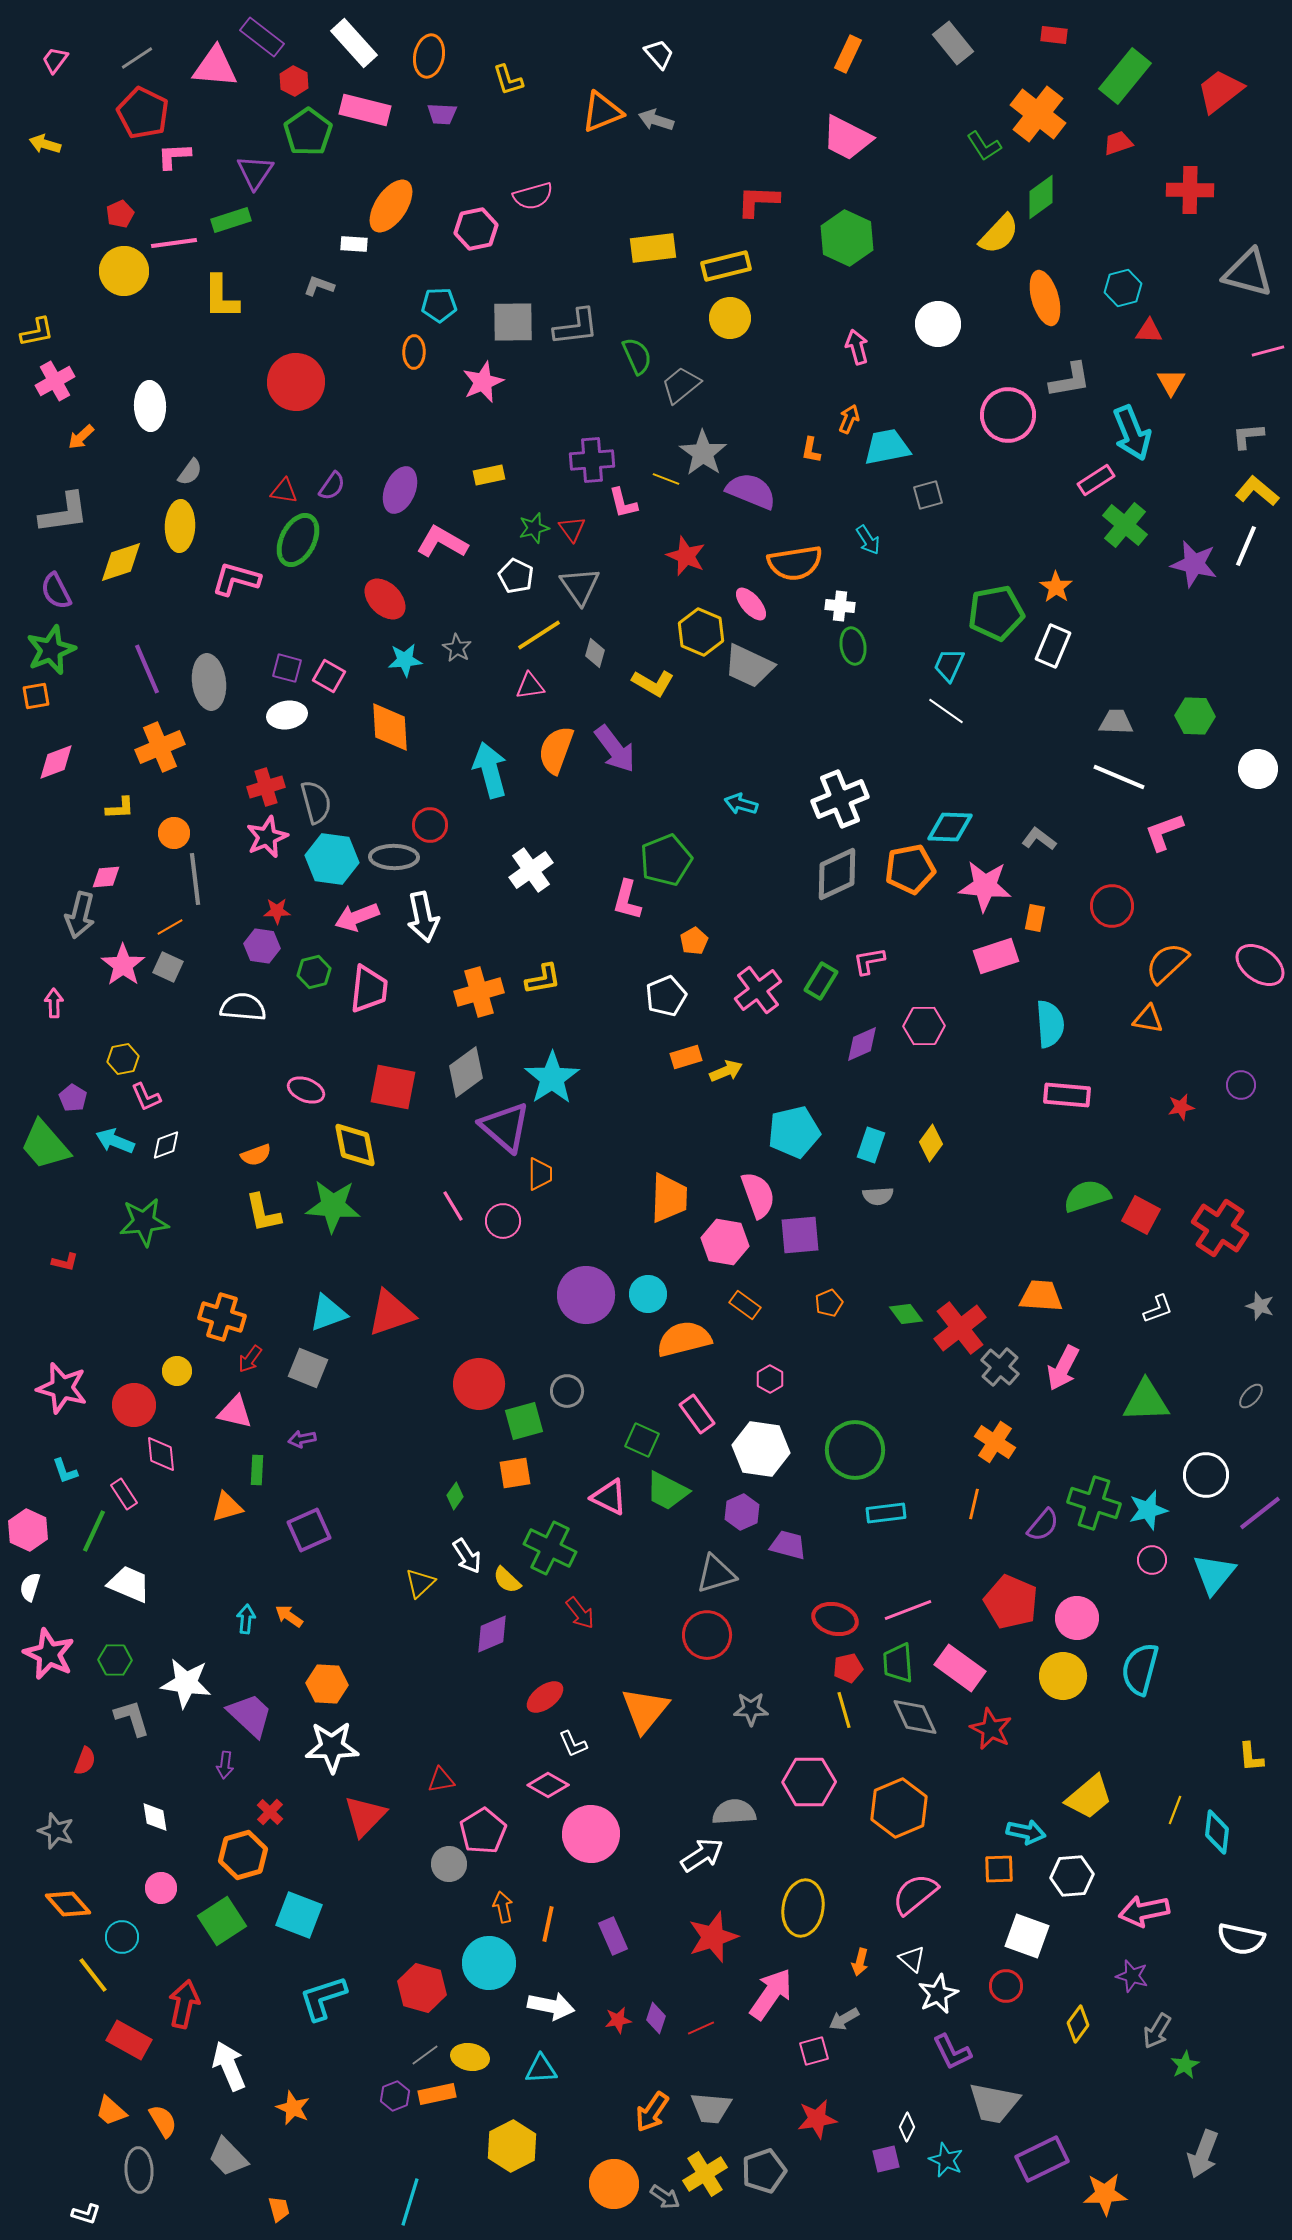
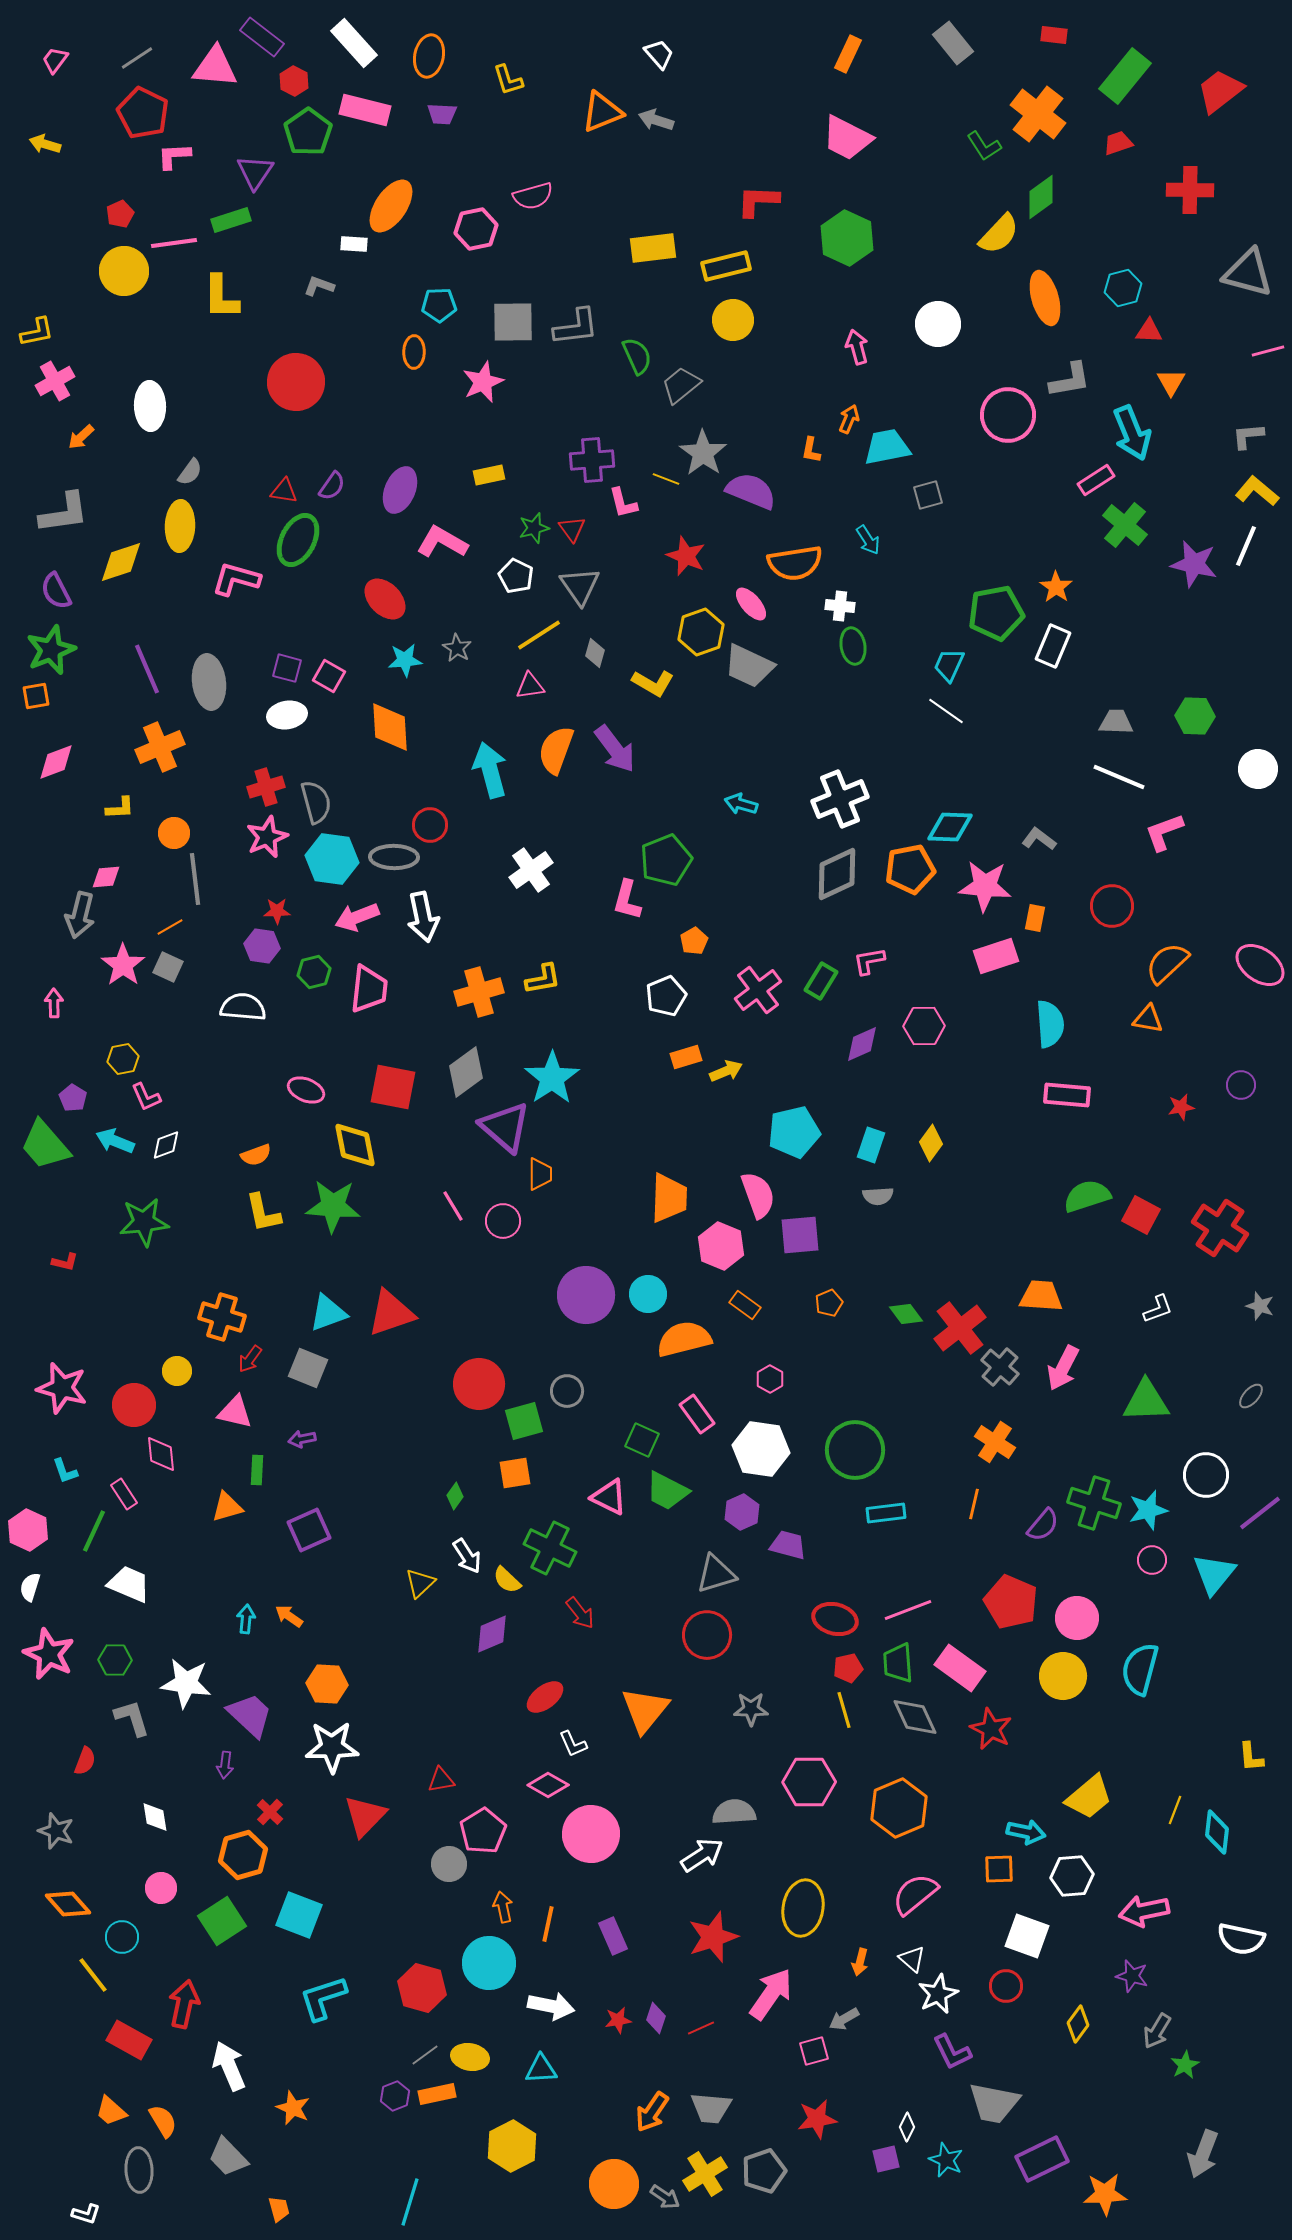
yellow circle at (730, 318): moved 3 px right, 2 px down
yellow hexagon at (701, 632): rotated 18 degrees clockwise
pink hexagon at (725, 1242): moved 4 px left, 4 px down; rotated 12 degrees clockwise
